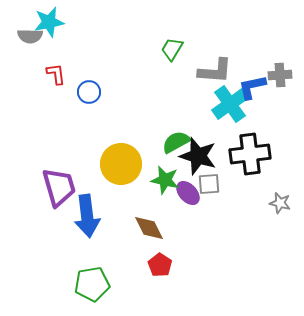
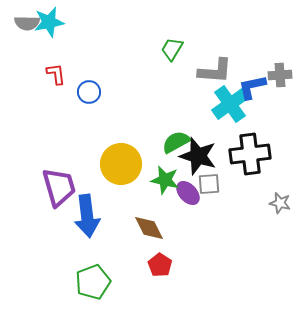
gray semicircle: moved 3 px left, 13 px up
green pentagon: moved 1 px right, 2 px up; rotated 12 degrees counterclockwise
